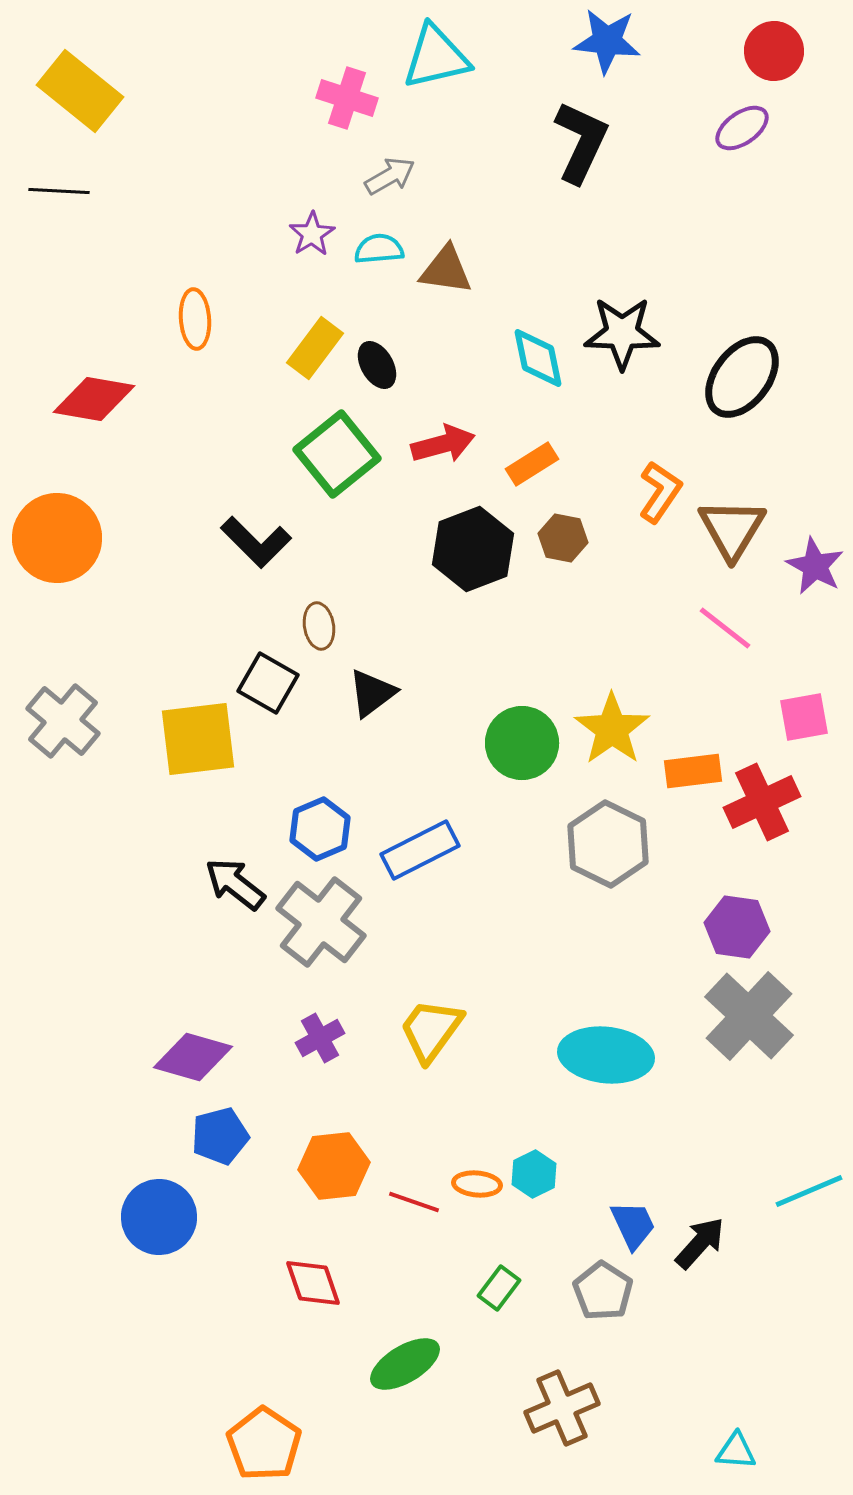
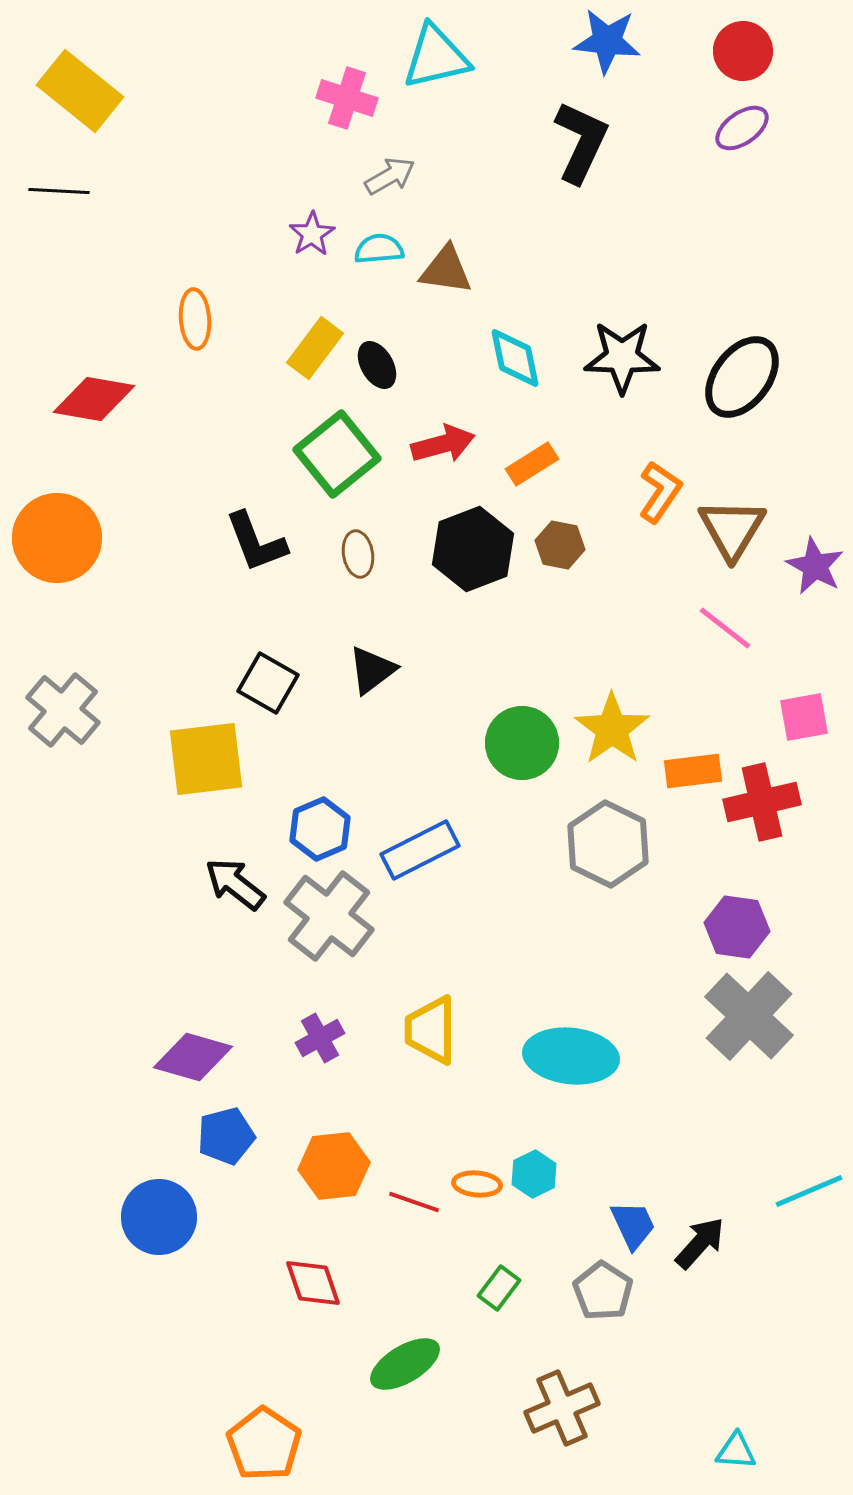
red circle at (774, 51): moved 31 px left
black star at (622, 333): moved 24 px down
cyan diamond at (538, 358): moved 23 px left
brown hexagon at (563, 538): moved 3 px left, 7 px down
black L-shape at (256, 542): rotated 24 degrees clockwise
brown ellipse at (319, 626): moved 39 px right, 72 px up
black triangle at (372, 693): moved 23 px up
gray cross at (63, 721): moved 11 px up
yellow square at (198, 739): moved 8 px right, 20 px down
red cross at (762, 802): rotated 12 degrees clockwise
gray cross at (321, 922): moved 8 px right, 6 px up
yellow trapezoid at (431, 1030): rotated 36 degrees counterclockwise
cyan ellipse at (606, 1055): moved 35 px left, 1 px down
blue pentagon at (220, 1136): moved 6 px right
